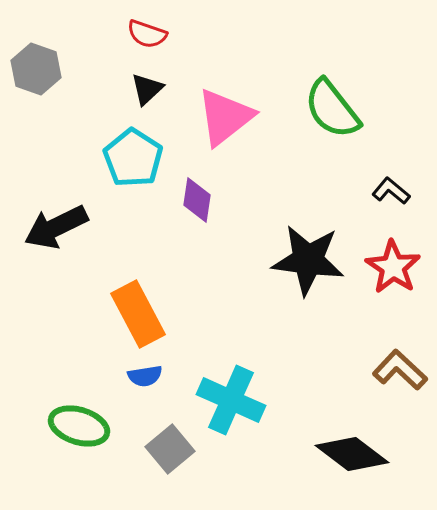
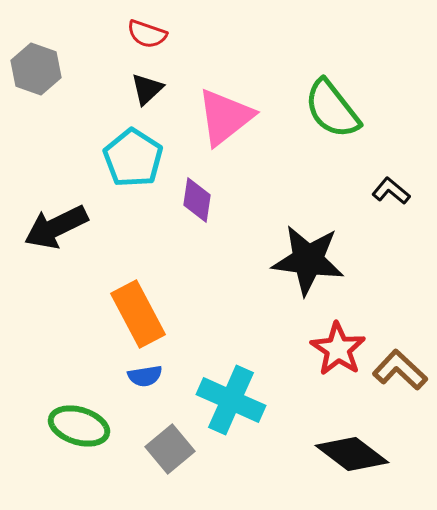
red star: moved 55 px left, 82 px down
